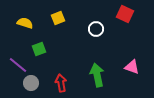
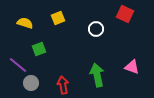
red arrow: moved 2 px right, 2 px down
